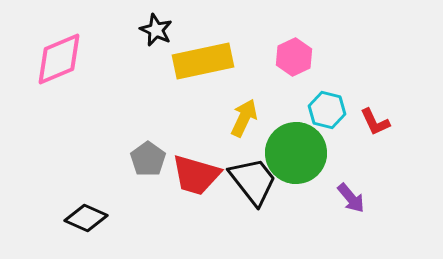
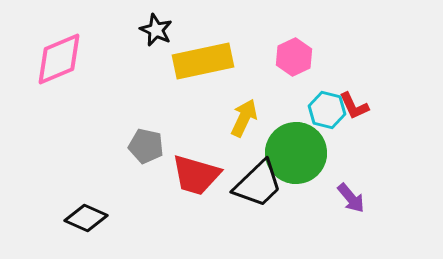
red L-shape: moved 21 px left, 16 px up
gray pentagon: moved 2 px left, 13 px up; rotated 24 degrees counterclockwise
black trapezoid: moved 5 px right, 3 px down; rotated 84 degrees clockwise
